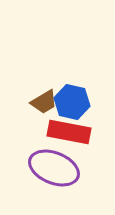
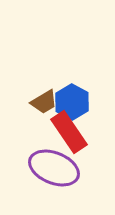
blue hexagon: rotated 16 degrees clockwise
red rectangle: rotated 45 degrees clockwise
